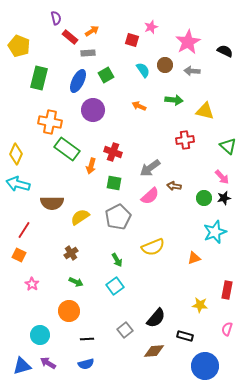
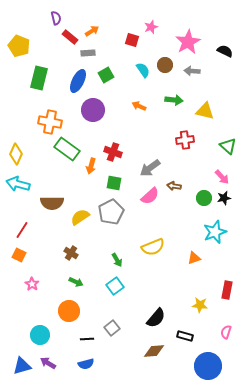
gray pentagon at (118, 217): moved 7 px left, 5 px up
red line at (24, 230): moved 2 px left
brown cross at (71, 253): rotated 24 degrees counterclockwise
pink semicircle at (227, 329): moved 1 px left, 3 px down
gray square at (125, 330): moved 13 px left, 2 px up
blue circle at (205, 366): moved 3 px right
